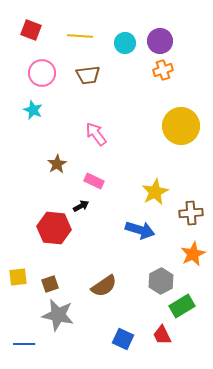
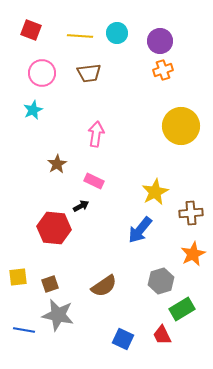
cyan circle: moved 8 px left, 10 px up
brown trapezoid: moved 1 px right, 2 px up
cyan star: rotated 24 degrees clockwise
pink arrow: rotated 45 degrees clockwise
blue arrow: rotated 112 degrees clockwise
gray hexagon: rotated 10 degrees clockwise
green rectangle: moved 3 px down
blue line: moved 14 px up; rotated 10 degrees clockwise
